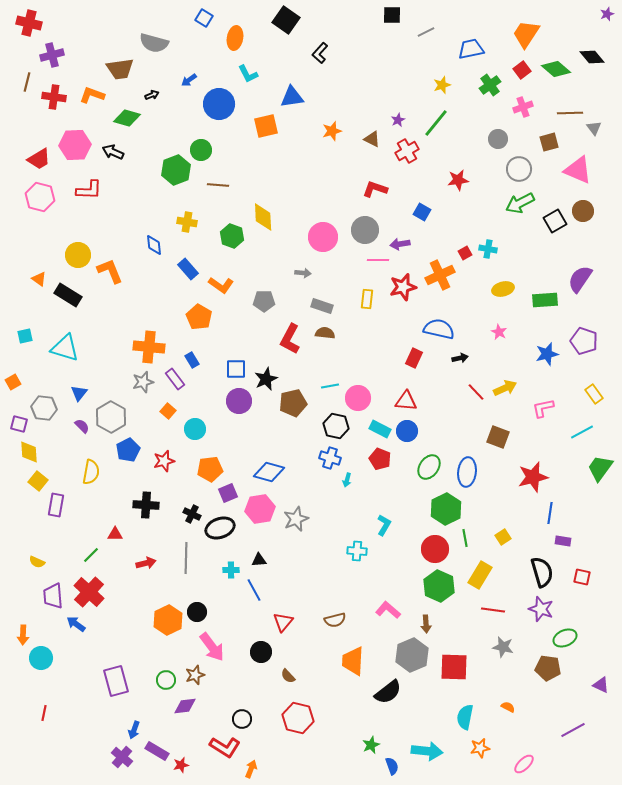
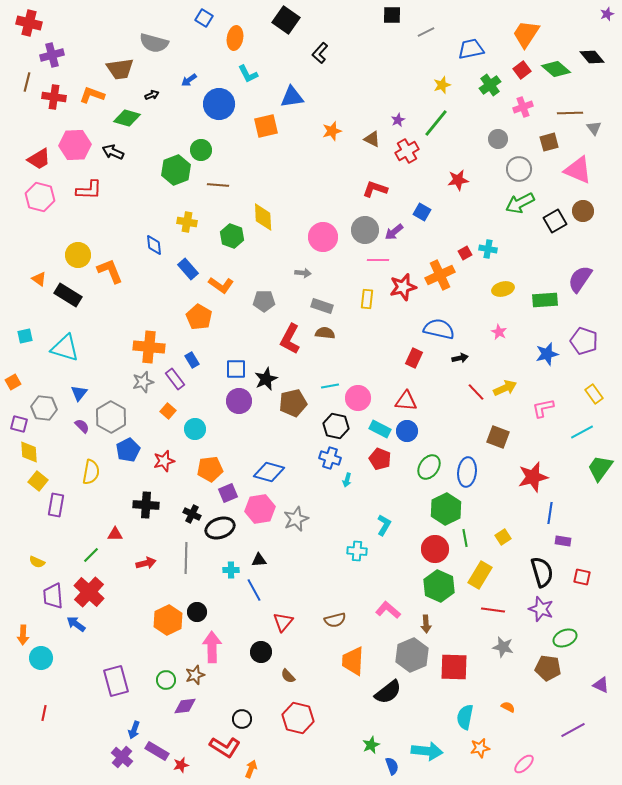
purple arrow at (400, 244): moved 6 px left, 12 px up; rotated 30 degrees counterclockwise
pink arrow at (212, 647): rotated 144 degrees counterclockwise
